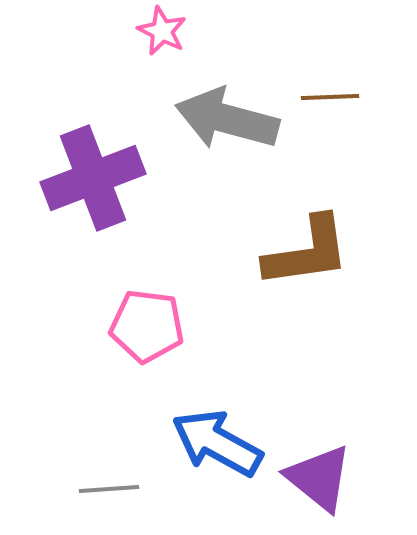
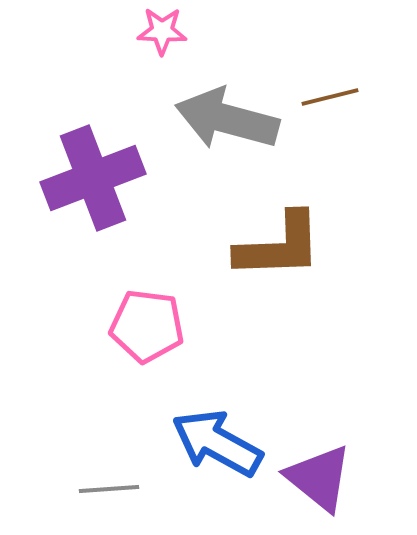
pink star: rotated 24 degrees counterclockwise
brown line: rotated 12 degrees counterclockwise
brown L-shape: moved 28 px left, 6 px up; rotated 6 degrees clockwise
